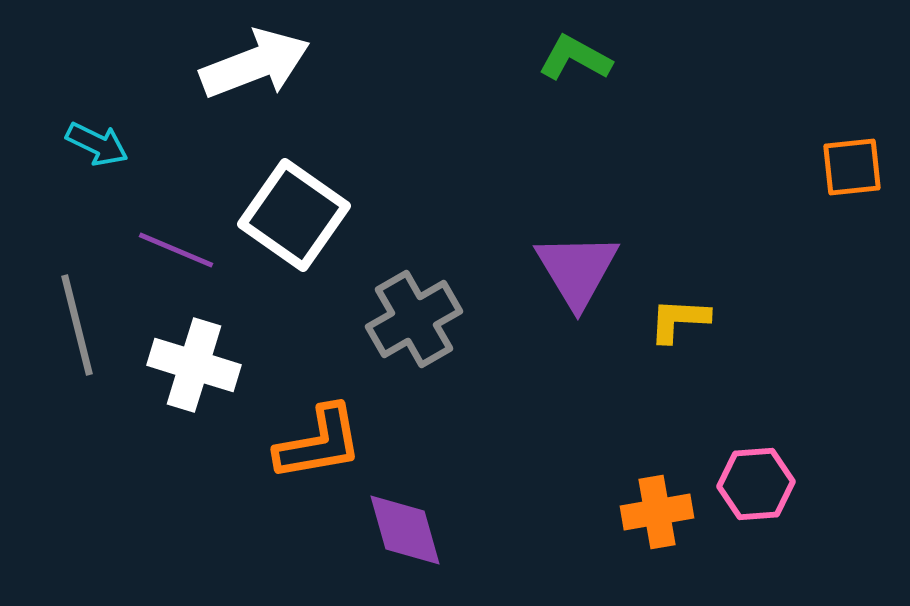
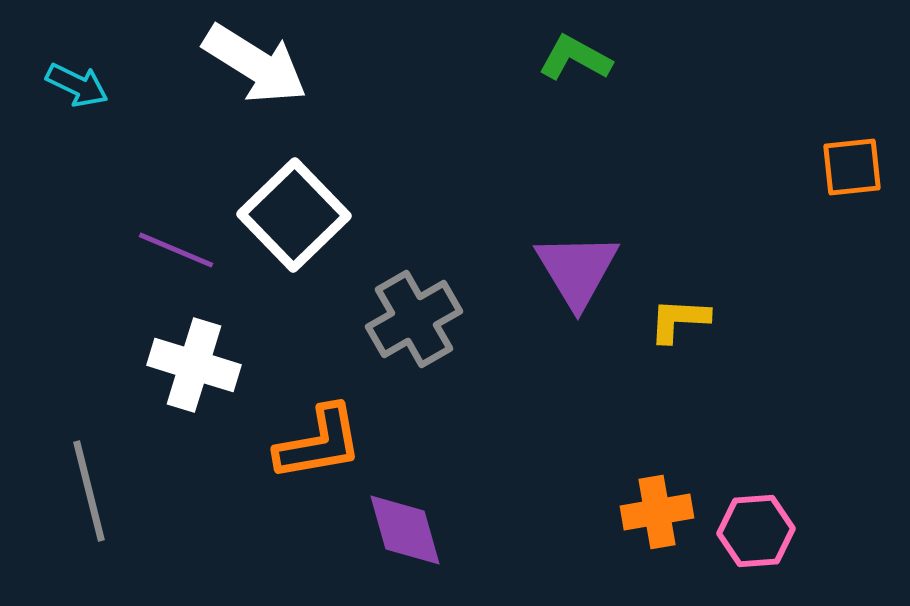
white arrow: rotated 53 degrees clockwise
cyan arrow: moved 20 px left, 59 px up
white square: rotated 11 degrees clockwise
gray line: moved 12 px right, 166 px down
pink hexagon: moved 47 px down
